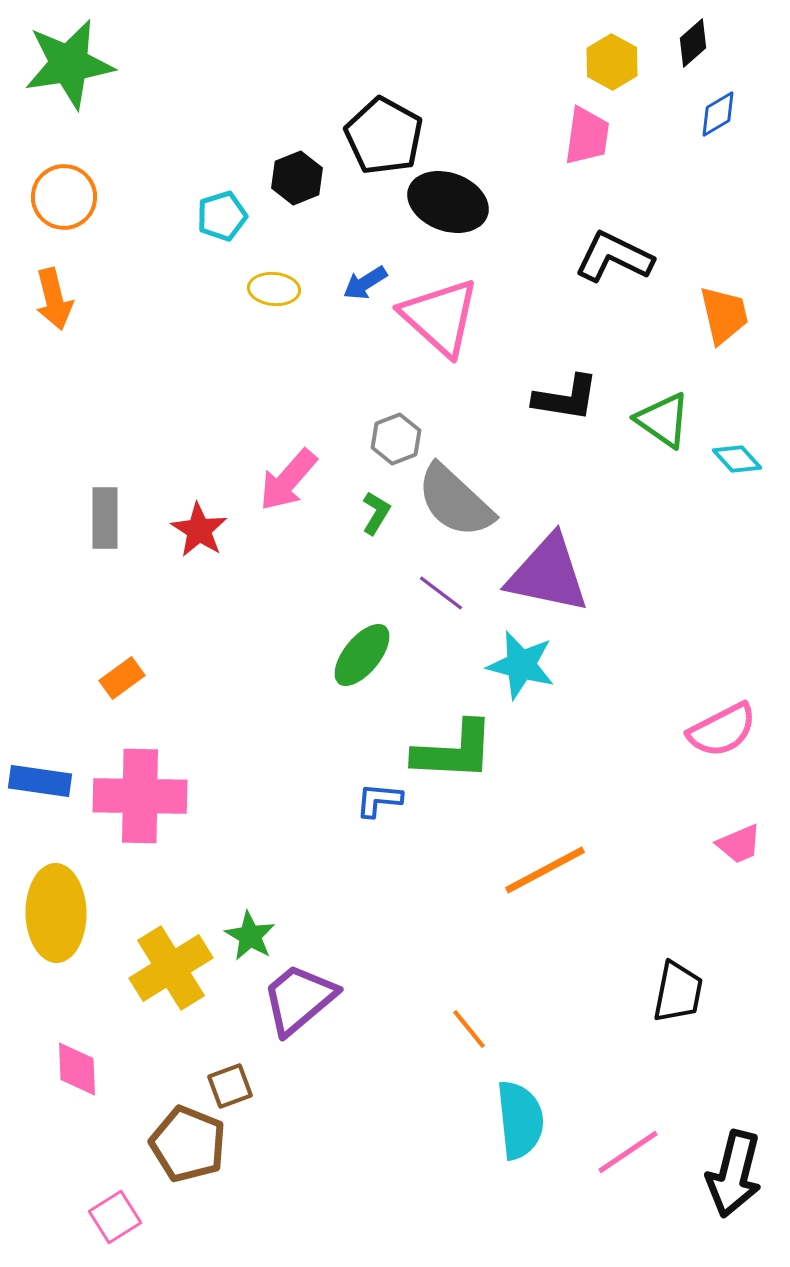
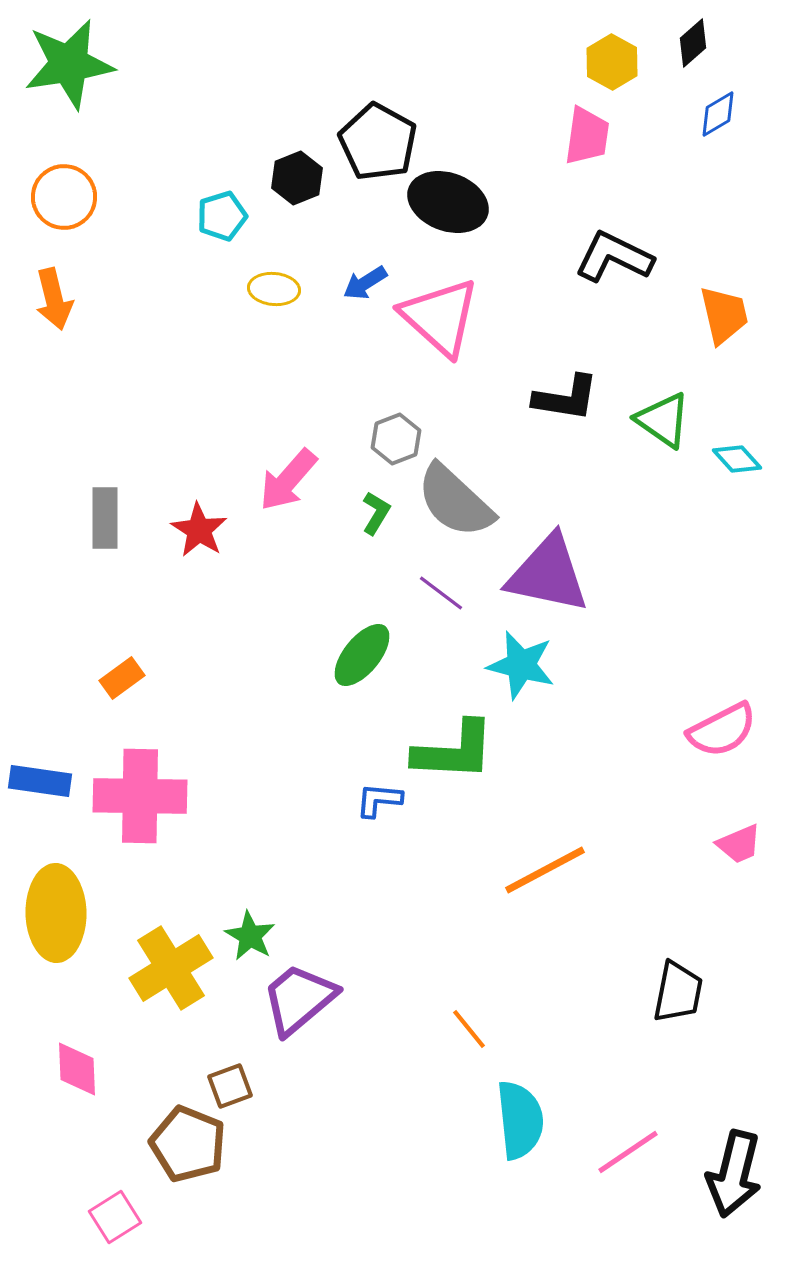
black pentagon at (384, 136): moved 6 px left, 6 px down
